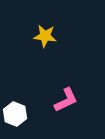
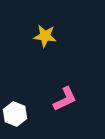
pink L-shape: moved 1 px left, 1 px up
